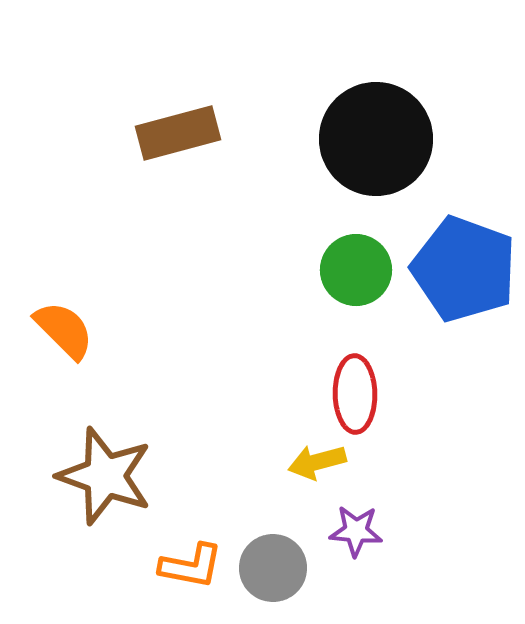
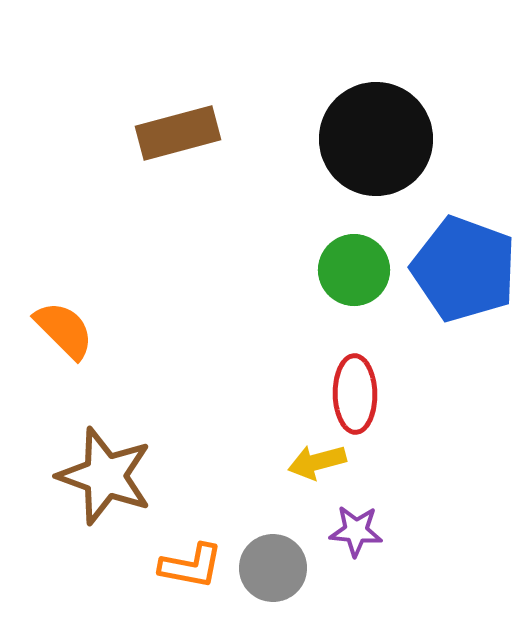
green circle: moved 2 px left
